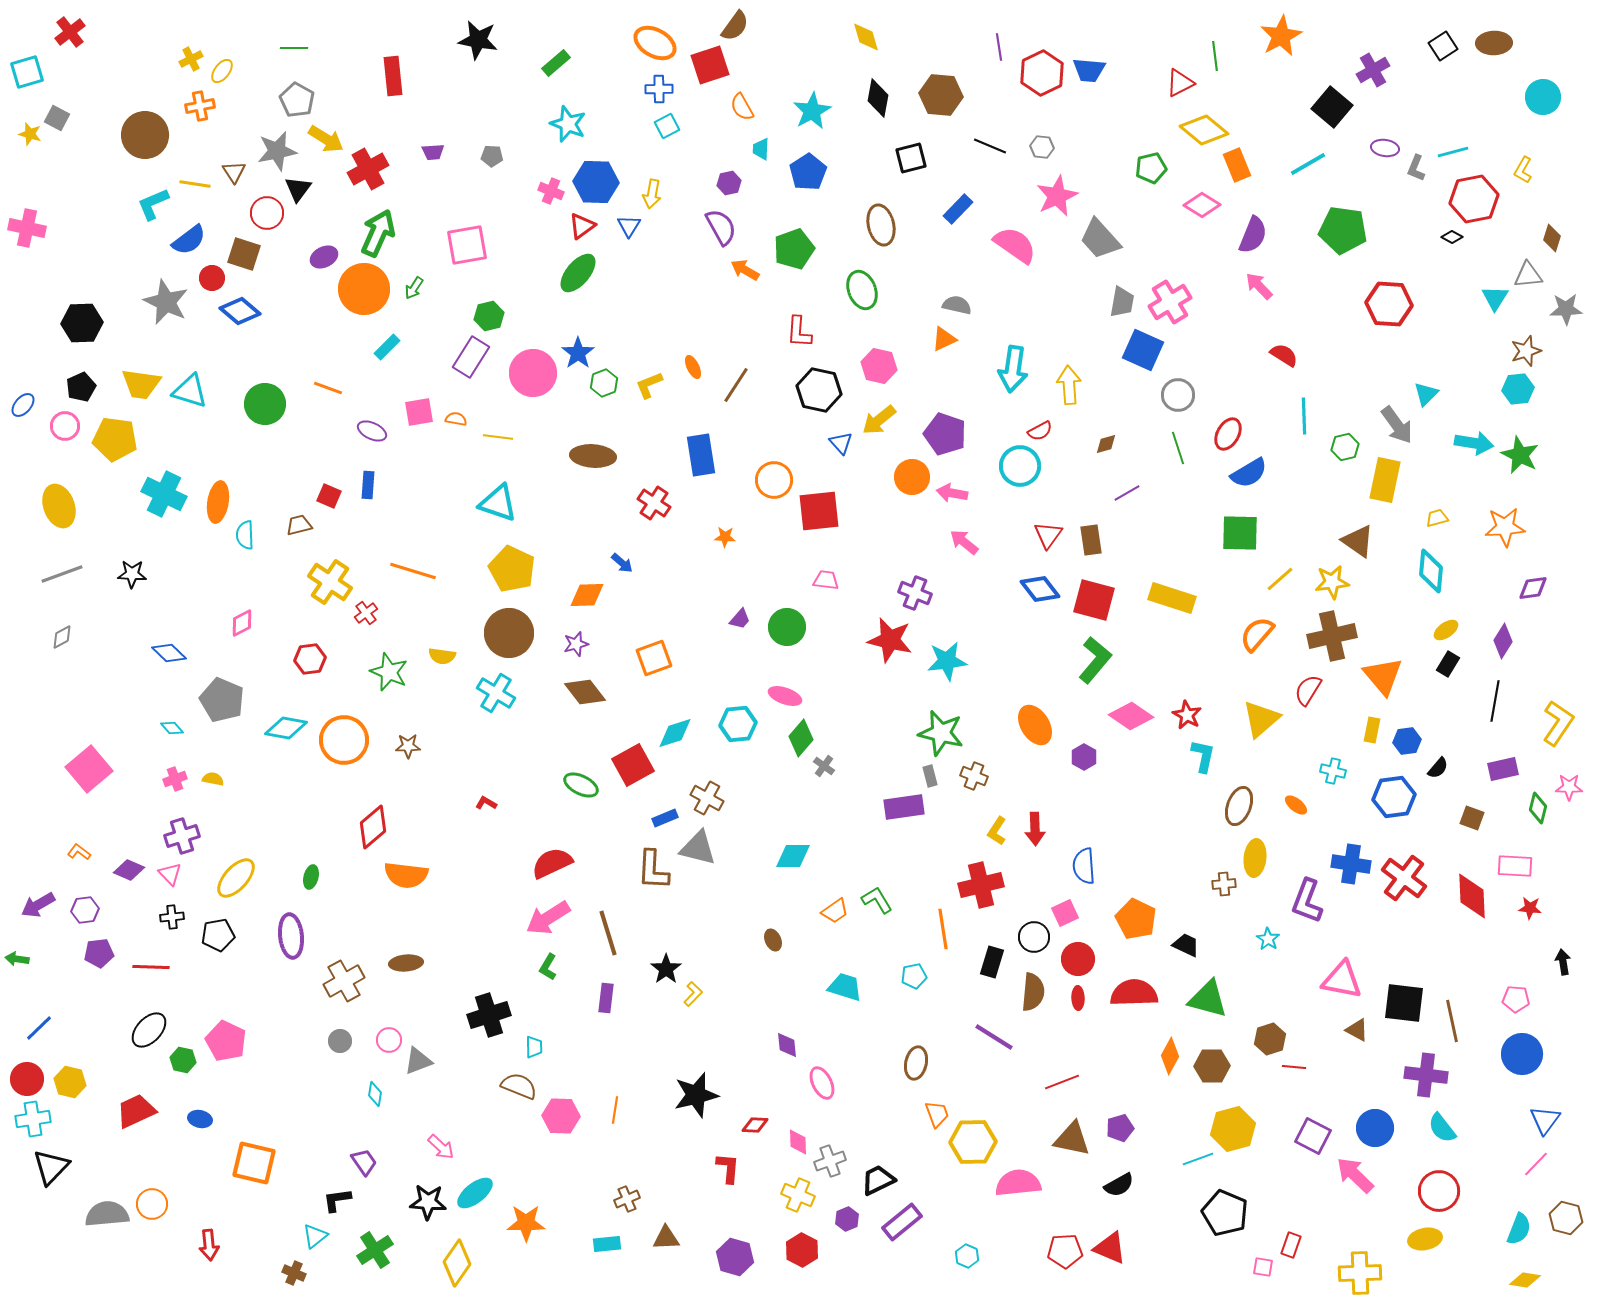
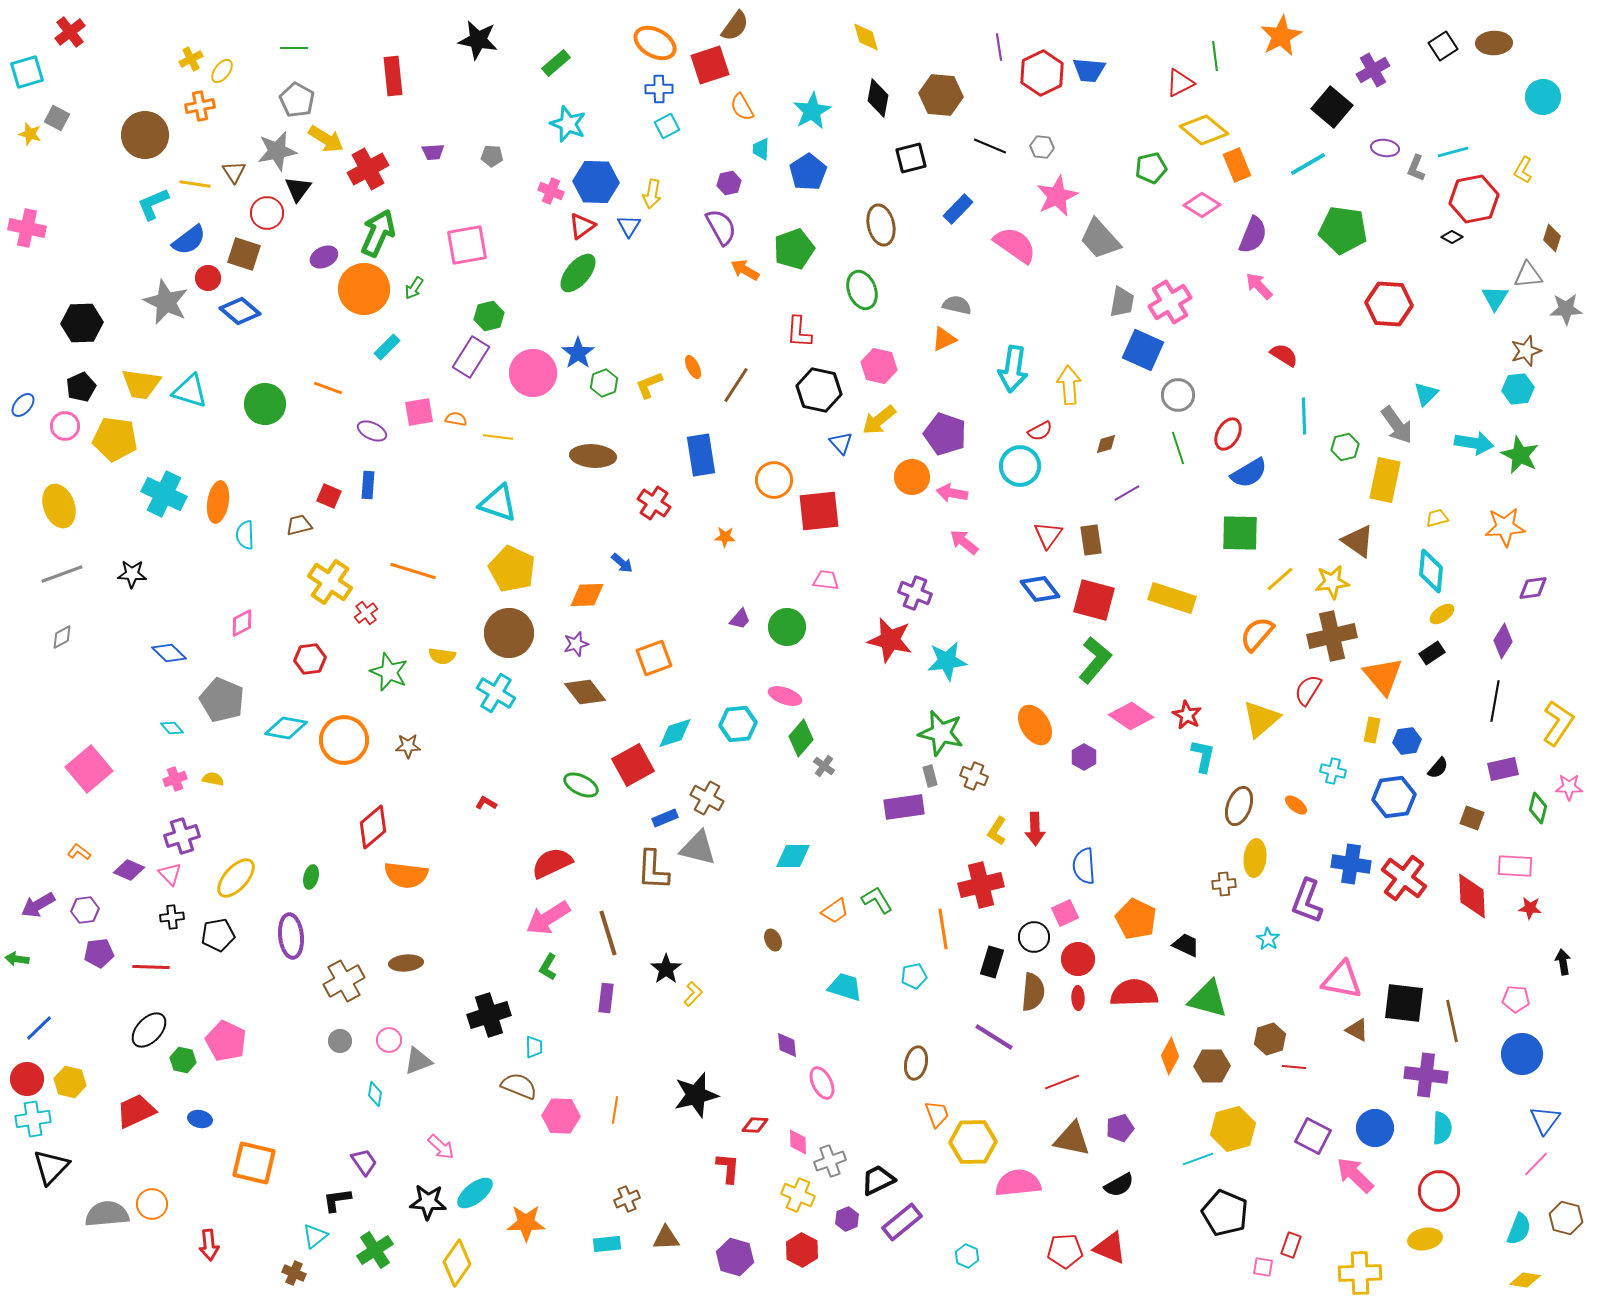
red circle at (212, 278): moved 4 px left
yellow ellipse at (1446, 630): moved 4 px left, 16 px up
black rectangle at (1448, 664): moved 16 px left, 11 px up; rotated 25 degrees clockwise
cyan semicircle at (1442, 1128): rotated 140 degrees counterclockwise
